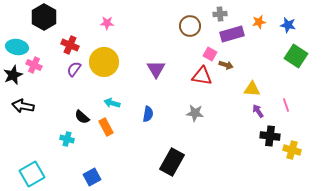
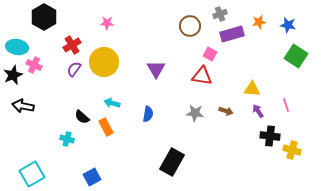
gray cross: rotated 16 degrees counterclockwise
red cross: moved 2 px right; rotated 36 degrees clockwise
brown arrow: moved 46 px down
